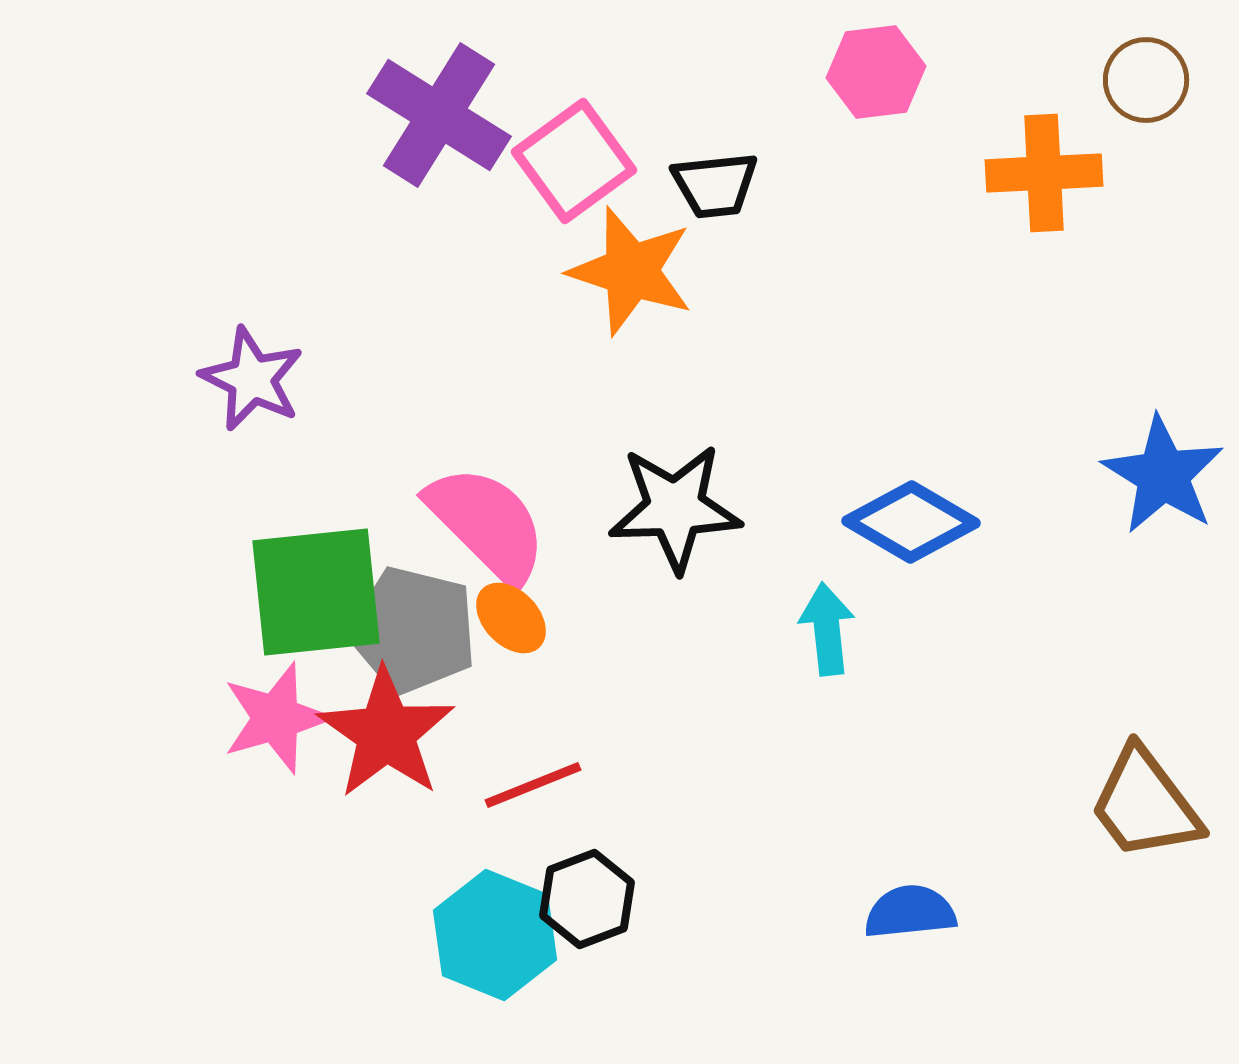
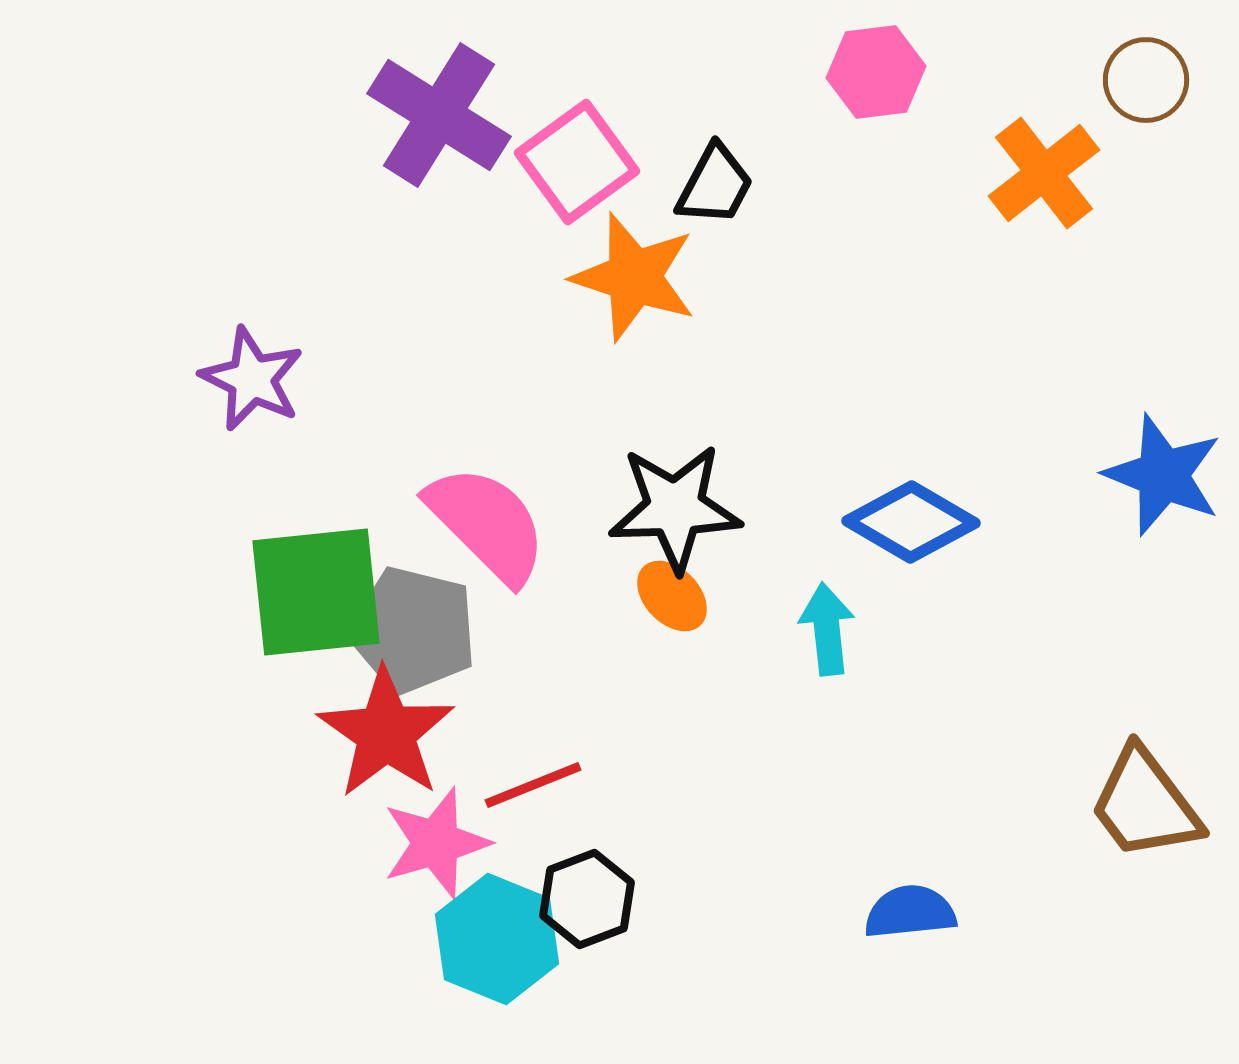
pink square: moved 3 px right, 1 px down
orange cross: rotated 35 degrees counterclockwise
black trapezoid: rotated 56 degrees counterclockwise
orange star: moved 3 px right, 6 px down
blue star: rotated 10 degrees counterclockwise
orange ellipse: moved 161 px right, 22 px up
pink star: moved 160 px right, 125 px down
cyan hexagon: moved 2 px right, 4 px down
